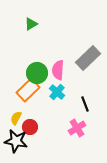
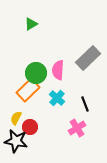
green circle: moved 1 px left
cyan cross: moved 6 px down
